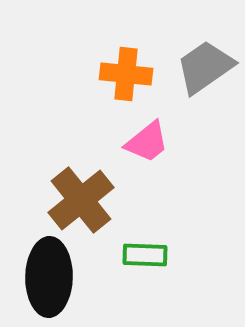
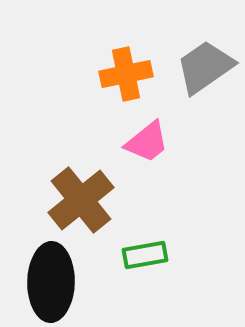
orange cross: rotated 18 degrees counterclockwise
green rectangle: rotated 12 degrees counterclockwise
black ellipse: moved 2 px right, 5 px down
